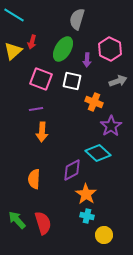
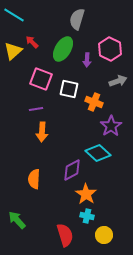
red arrow: rotated 120 degrees clockwise
white square: moved 3 px left, 8 px down
red semicircle: moved 22 px right, 12 px down
